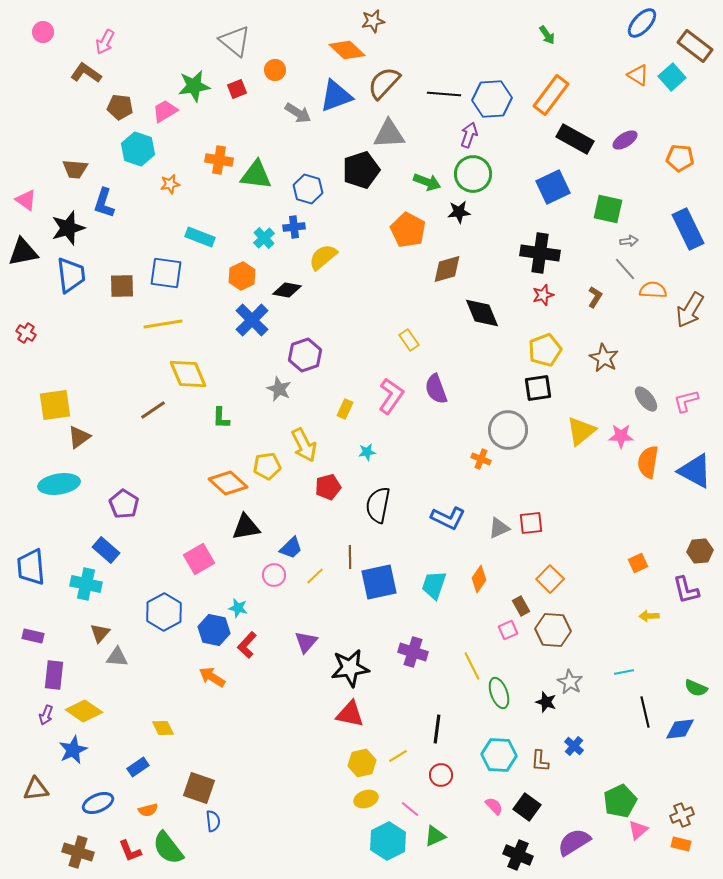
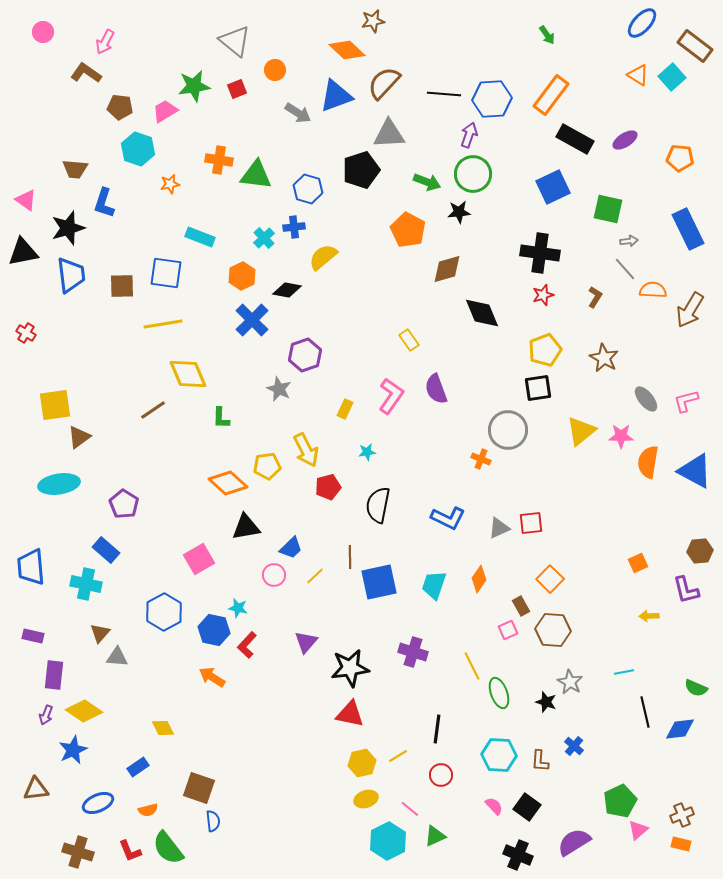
yellow arrow at (304, 445): moved 2 px right, 5 px down
